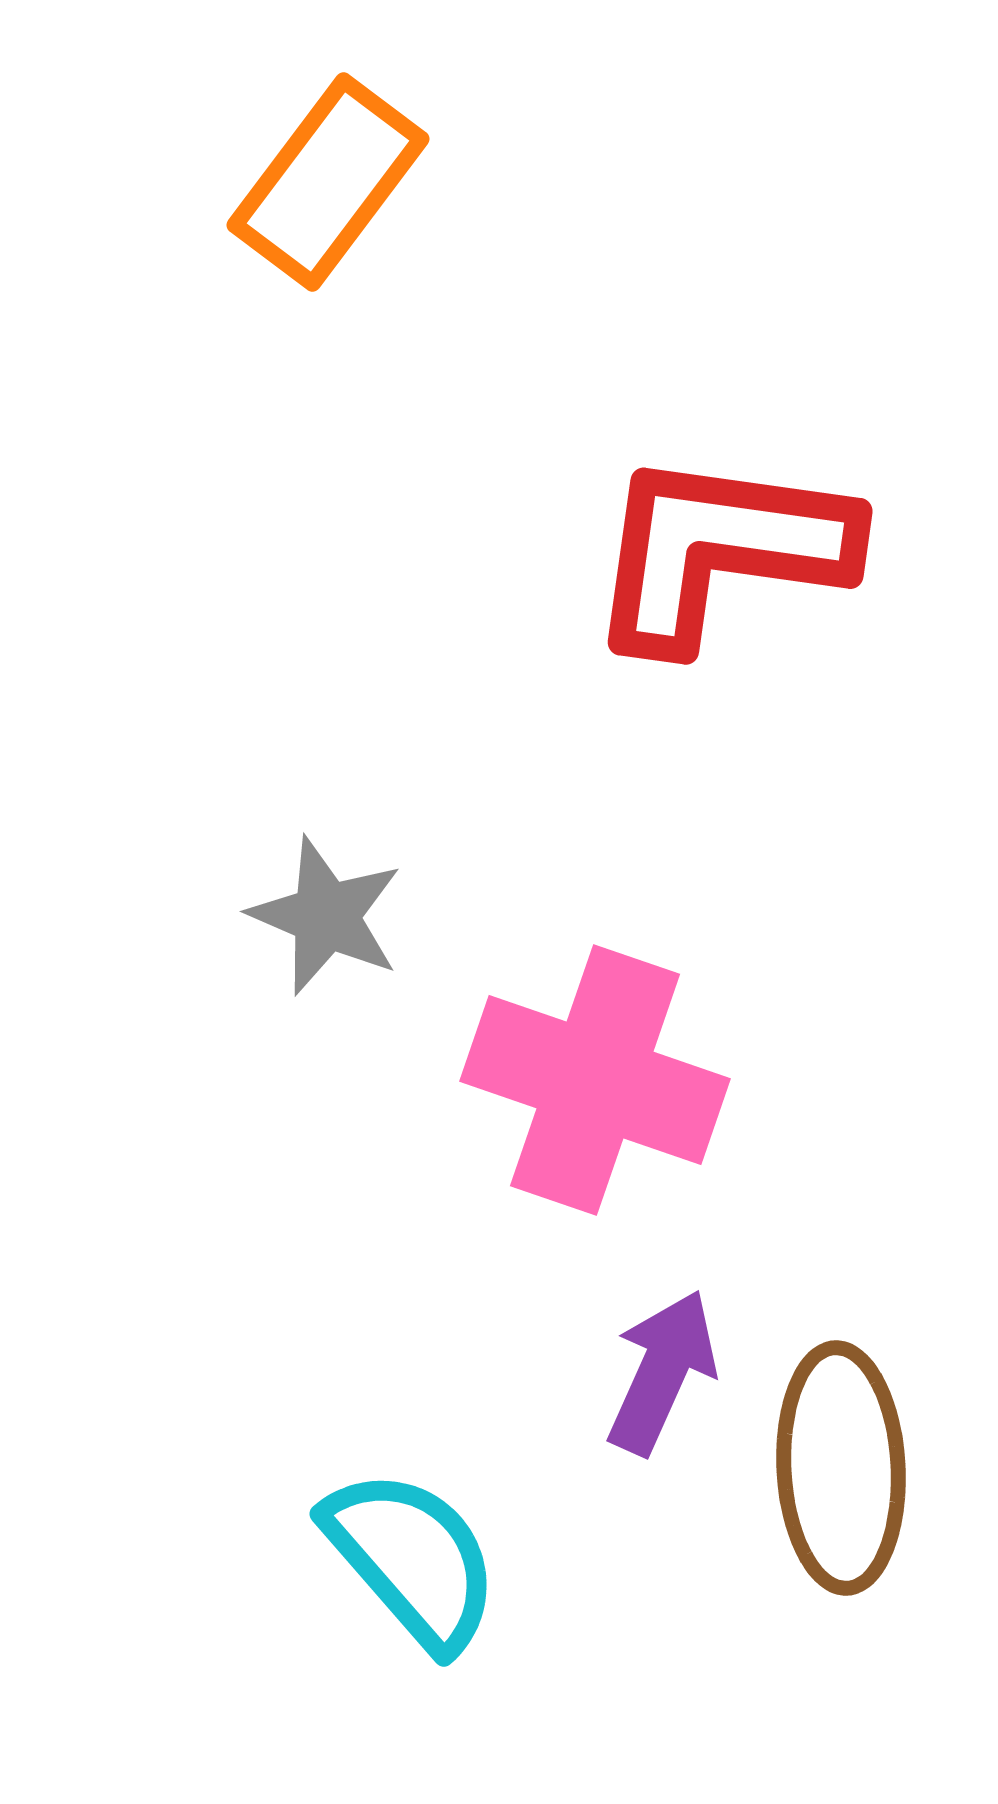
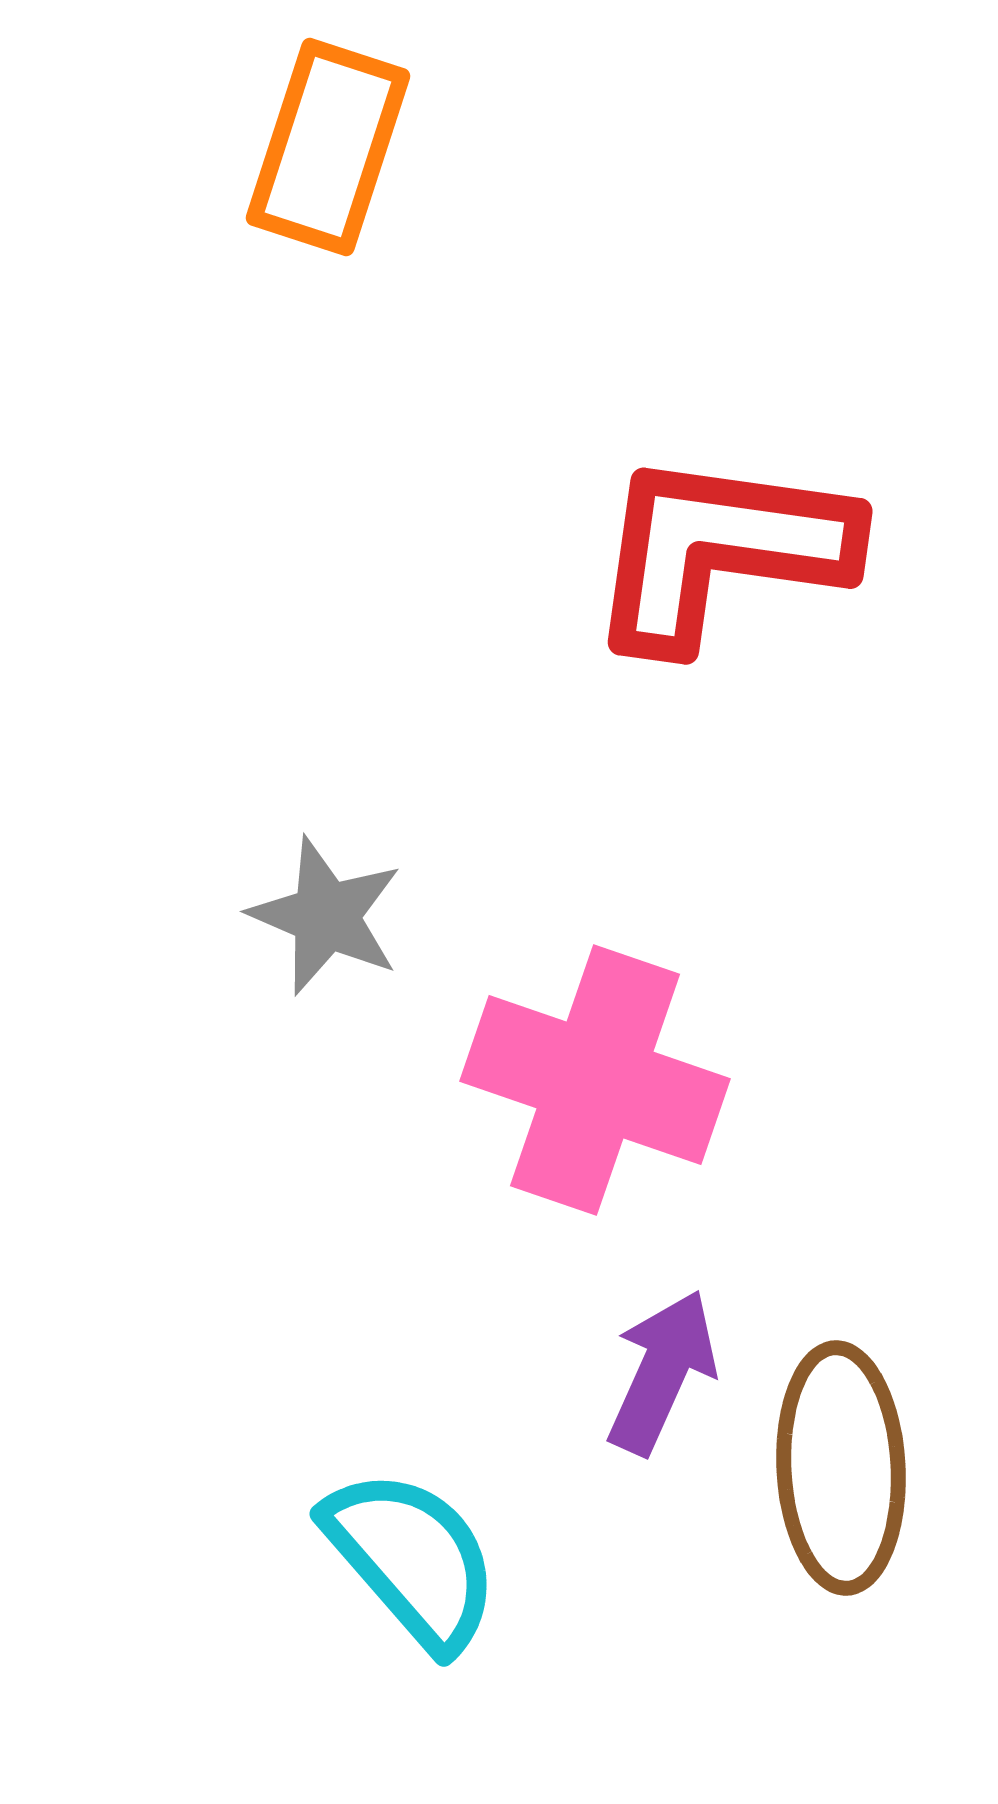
orange rectangle: moved 35 px up; rotated 19 degrees counterclockwise
